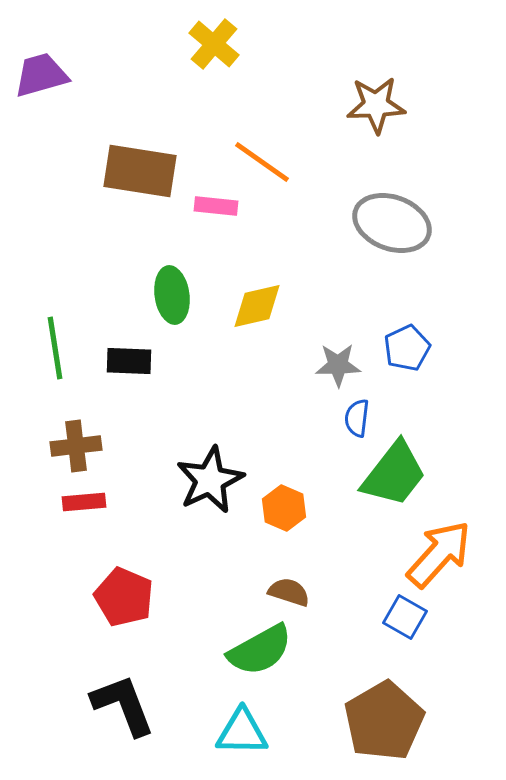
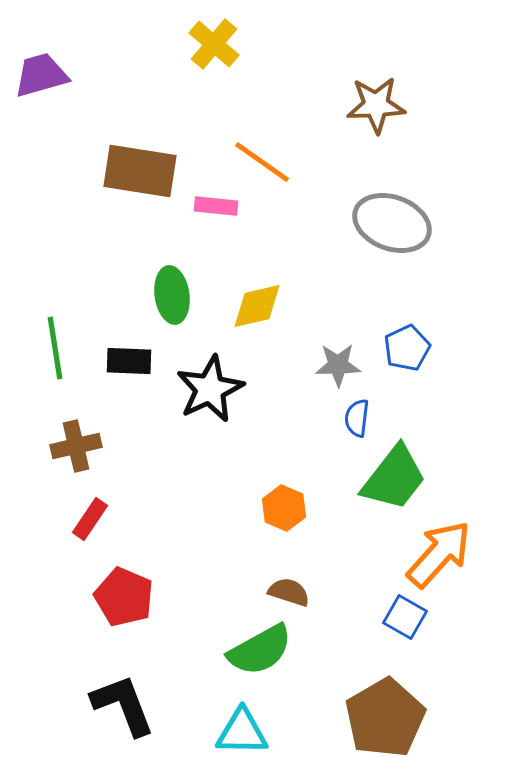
brown cross: rotated 6 degrees counterclockwise
green trapezoid: moved 4 px down
black star: moved 91 px up
red rectangle: moved 6 px right, 17 px down; rotated 51 degrees counterclockwise
brown pentagon: moved 1 px right, 3 px up
